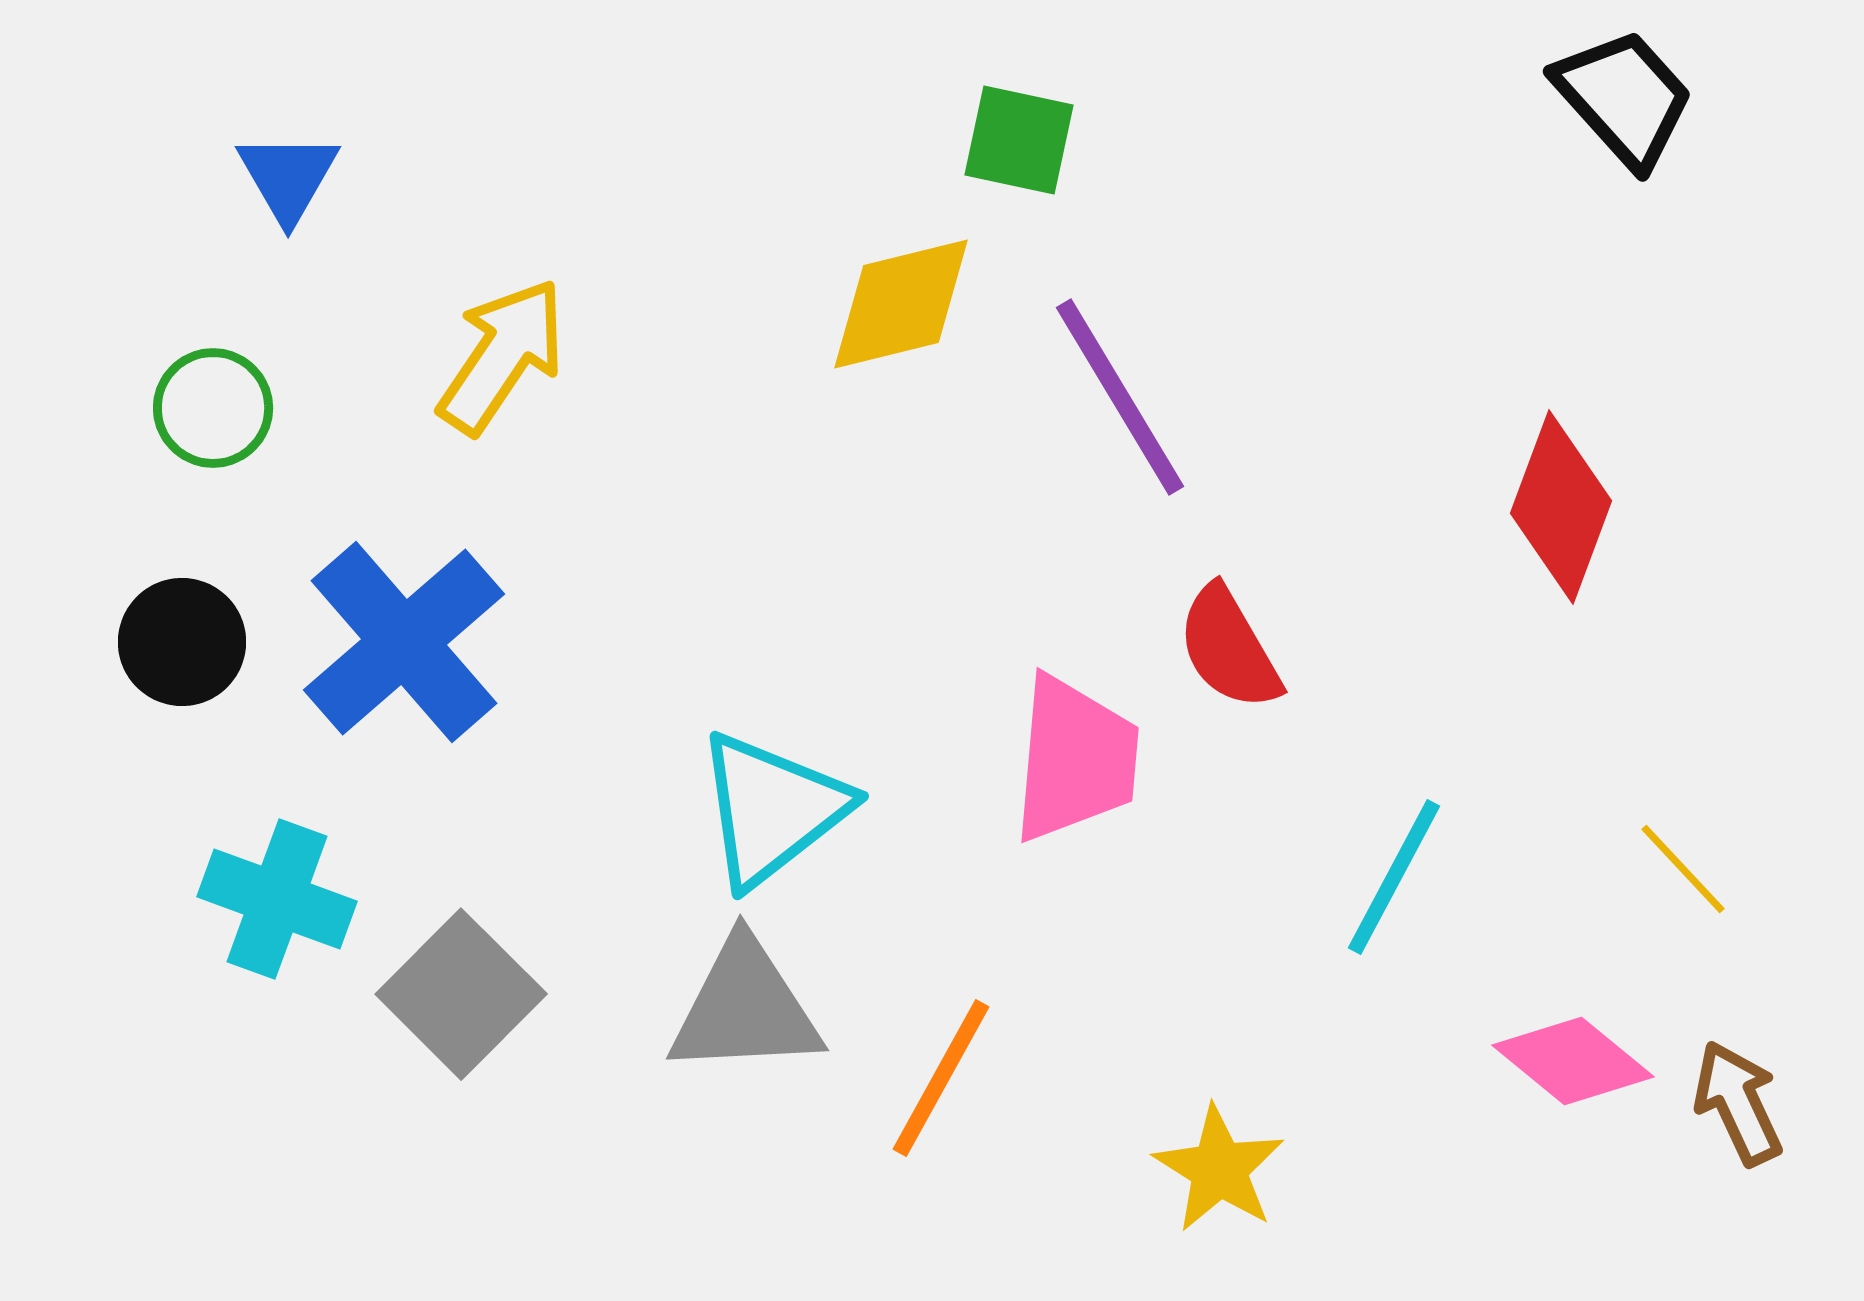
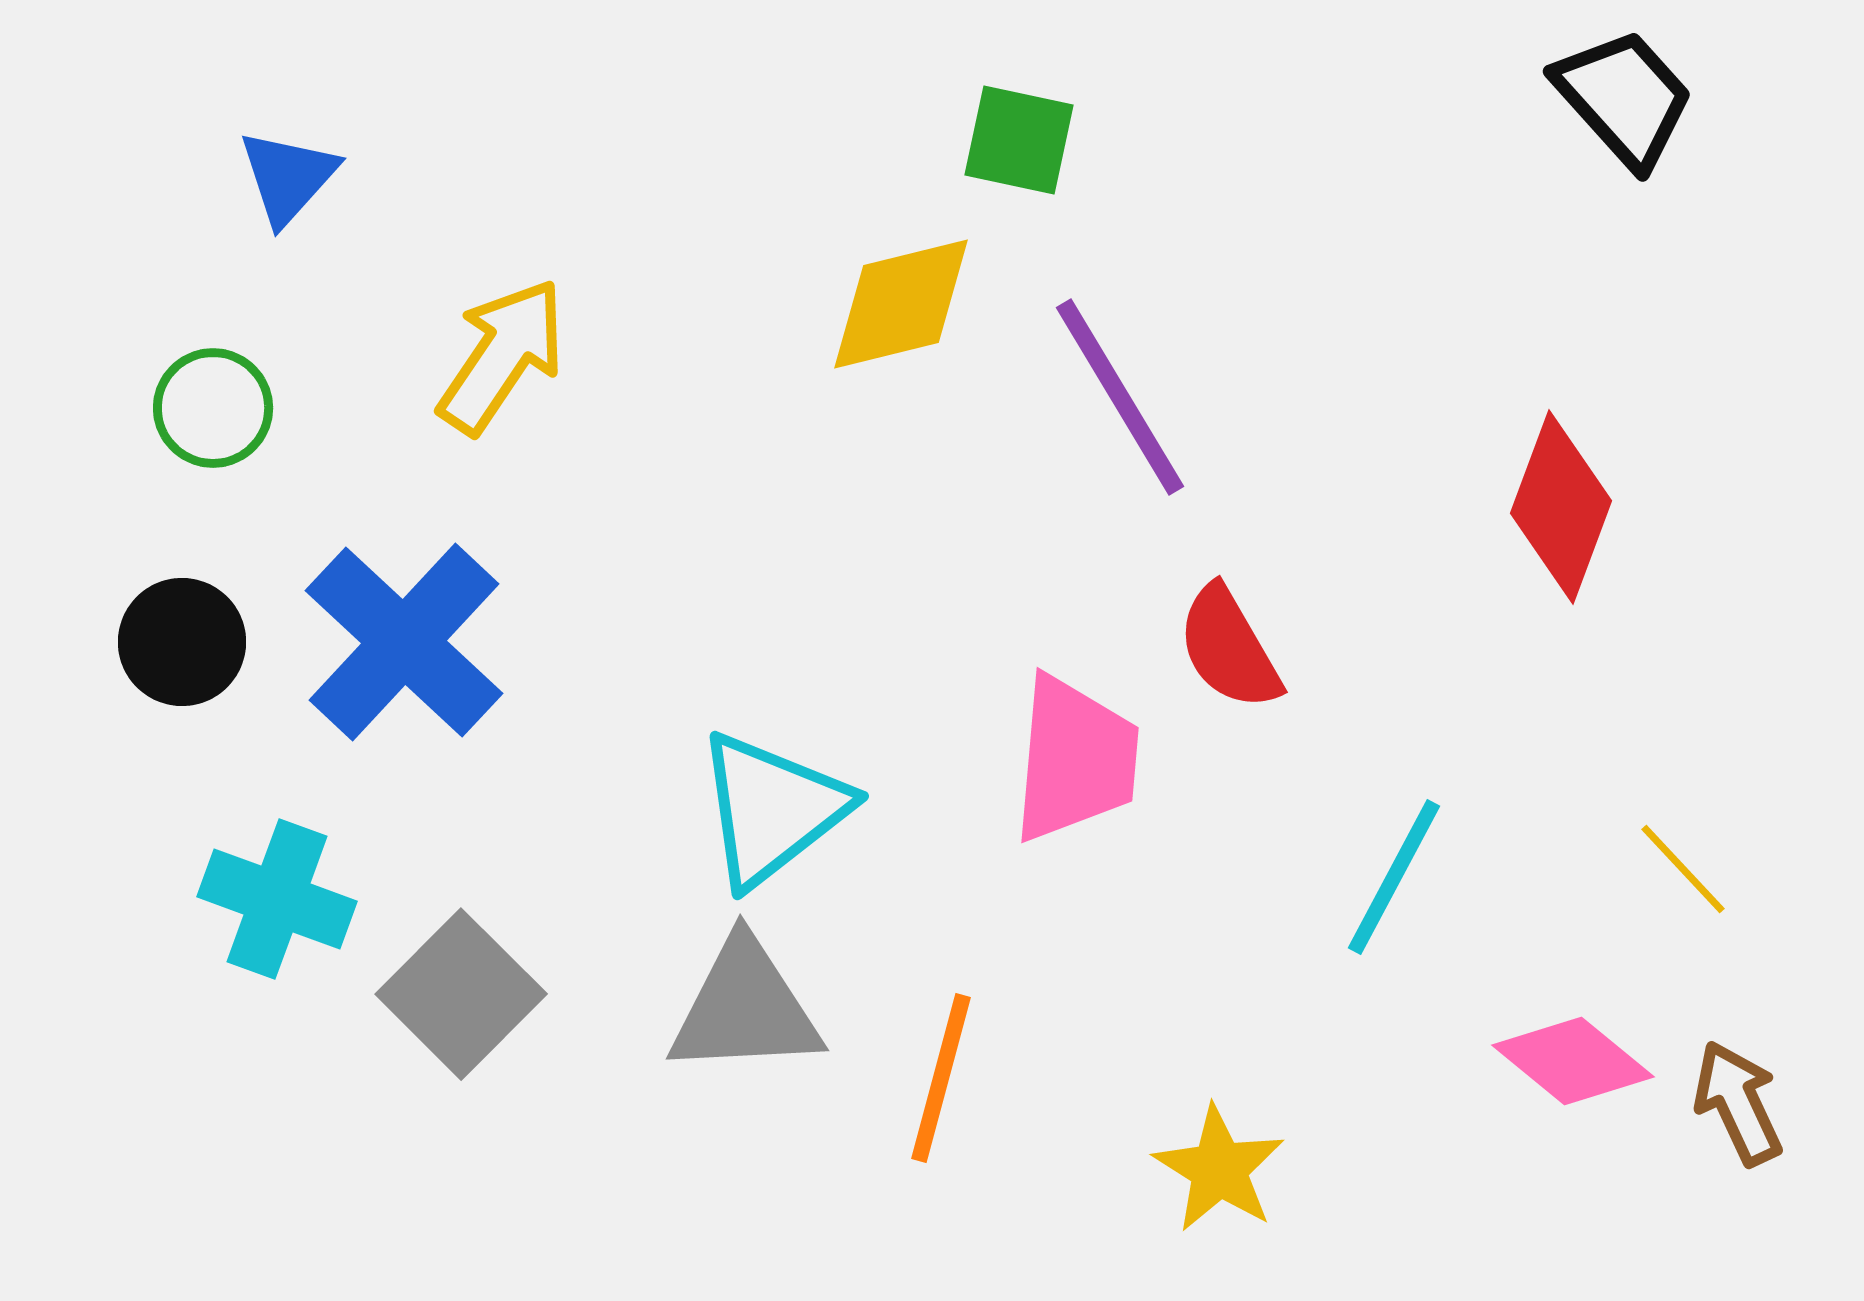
blue triangle: rotated 12 degrees clockwise
blue cross: rotated 6 degrees counterclockwise
orange line: rotated 14 degrees counterclockwise
